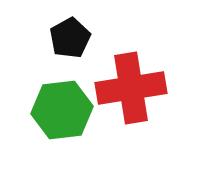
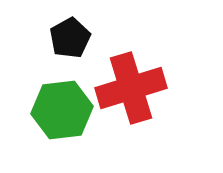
red cross: rotated 8 degrees counterclockwise
